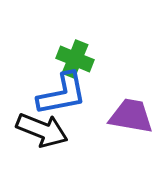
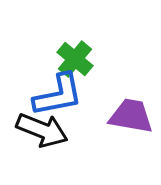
green cross: rotated 18 degrees clockwise
blue L-shape: moved 4 px left, 1 px down
